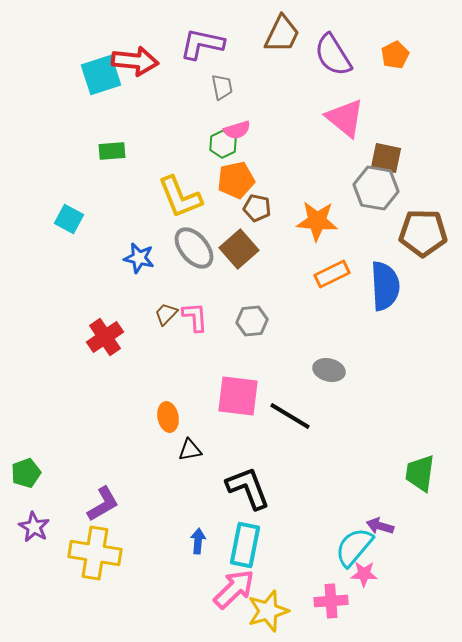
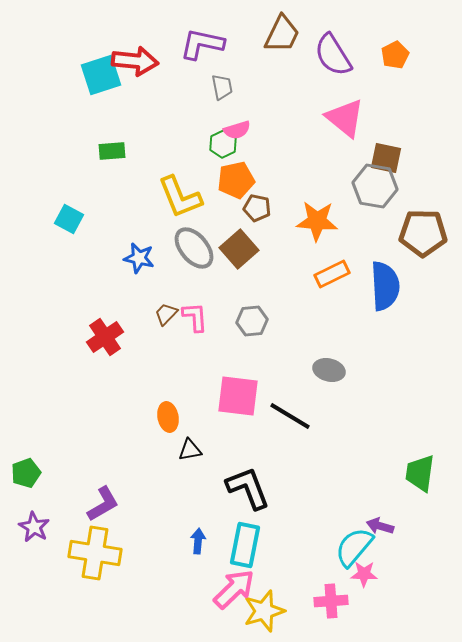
gray hexagon at (376, 188): moved 1 px left, 2 px up
yellow star at (268, 611): moved 4 px left
